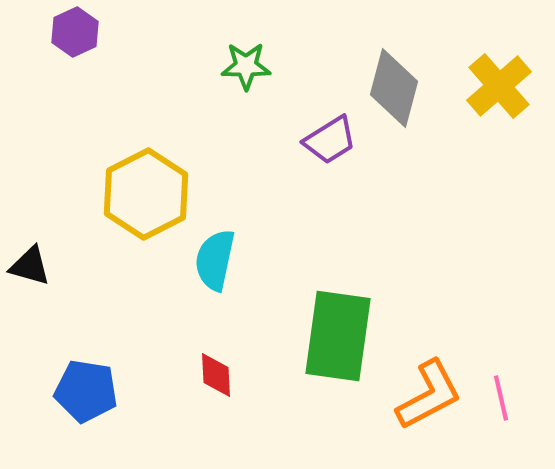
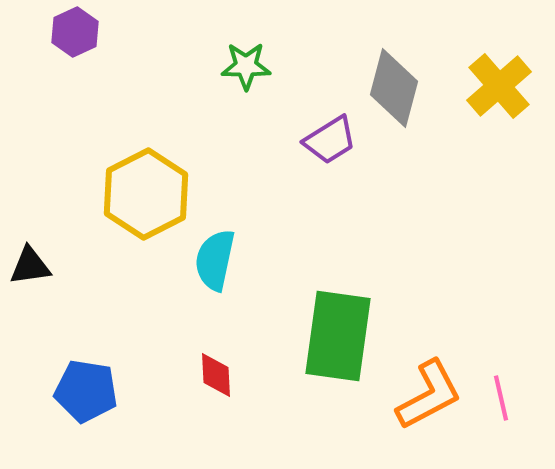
black triangle: rotated 24 degrees counterclockwise
